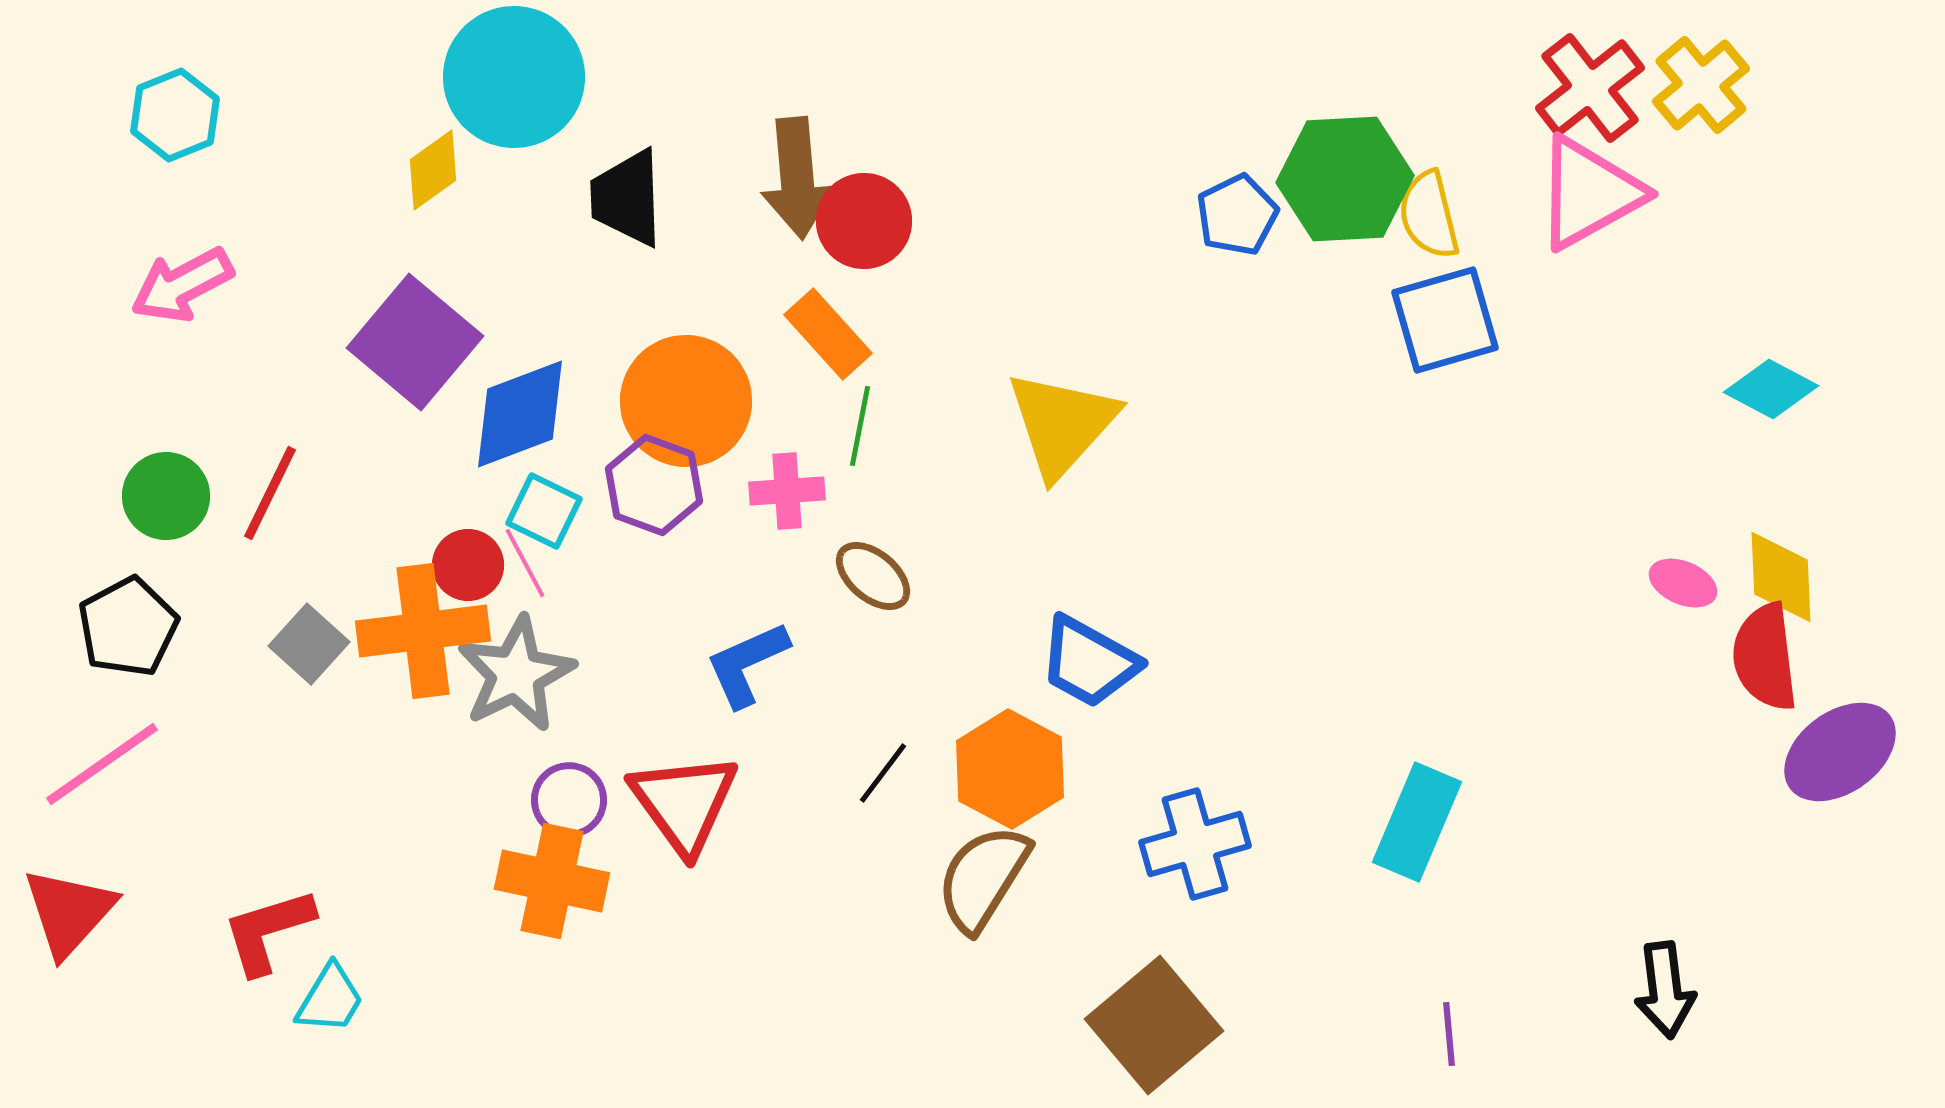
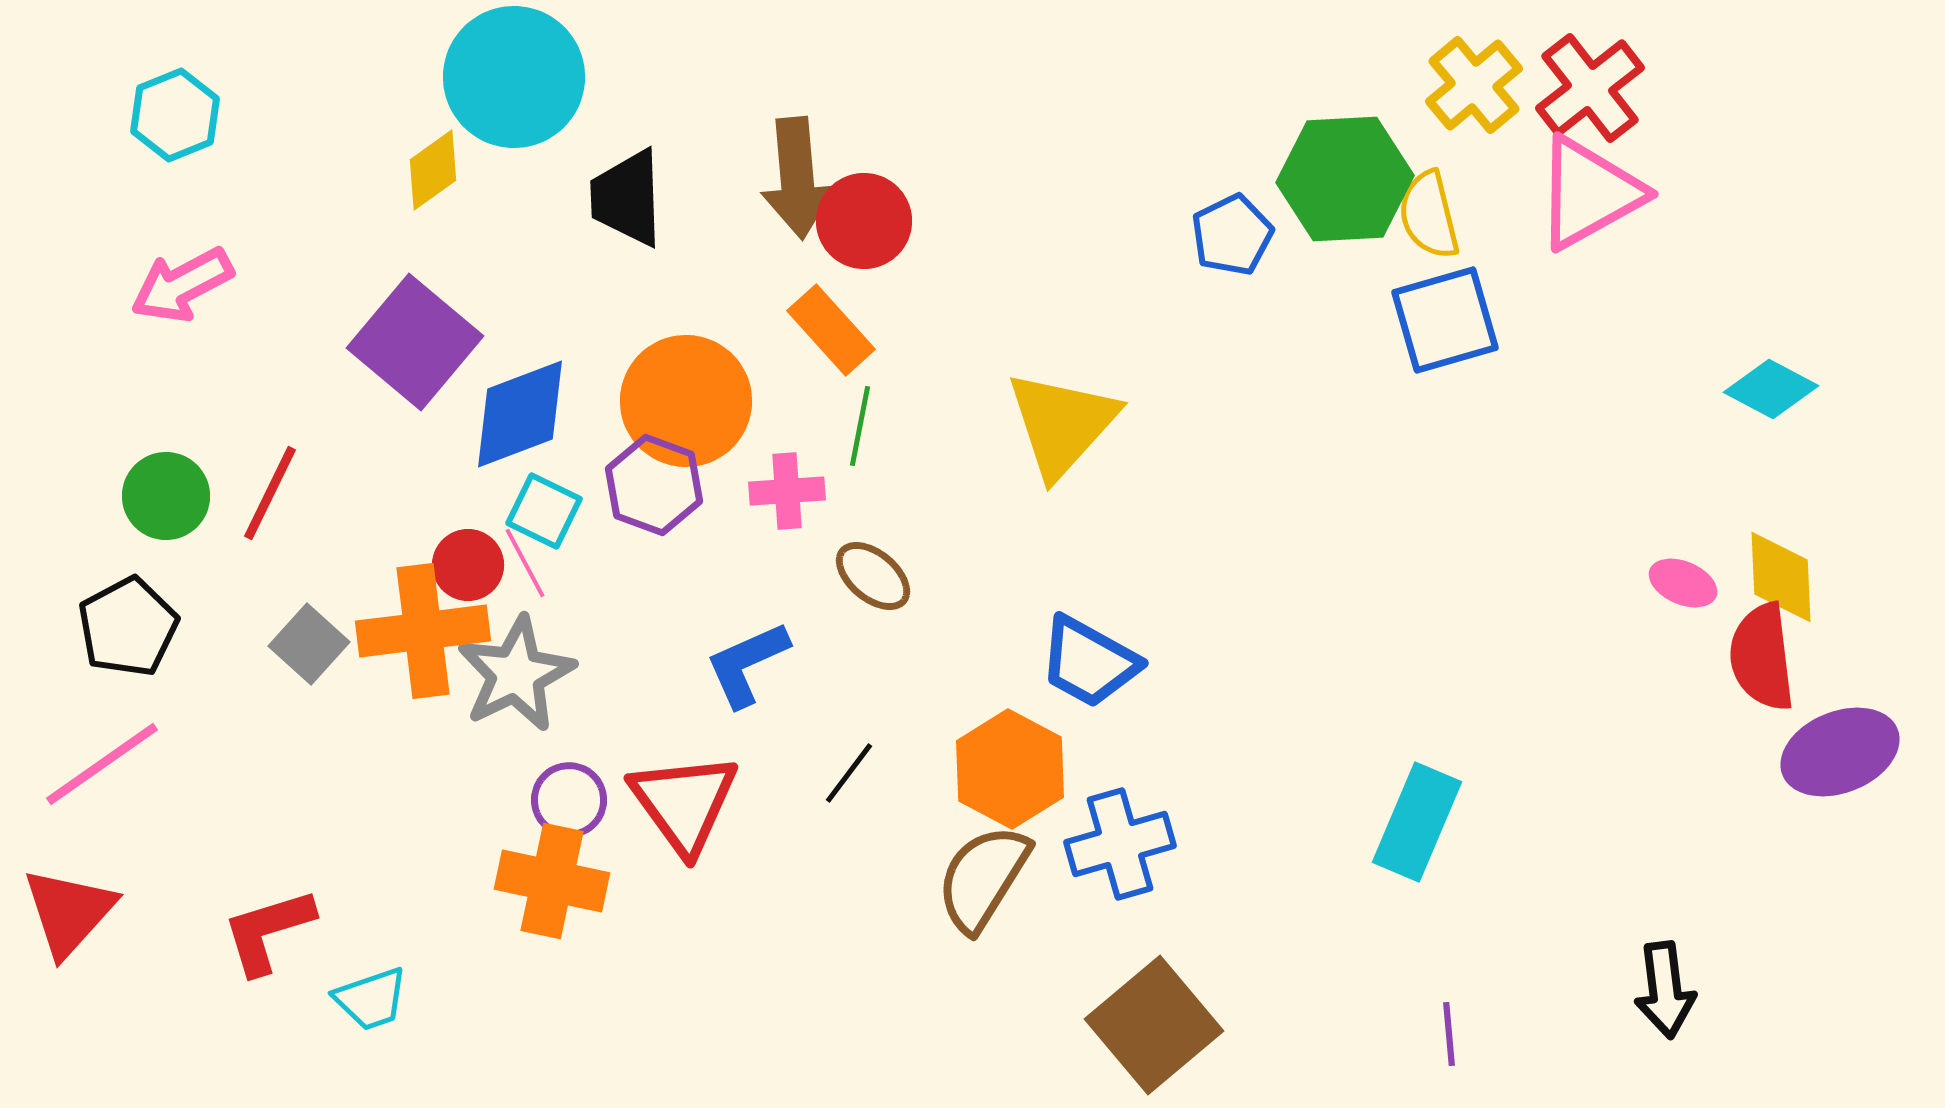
yellow cross at (1701, 85): moved 227 px left
blue pentagon at (1237, 215): moved 5 px left, 20 px down
orange rectangle at (828, 334): moved 3 px right, 4 px up
red semicircle at (1765, 657): moved 3 px left
purple ellipse at (1840, 752): rotated 14 degrees clockwise
black line at (883, 773): moved 34 px left
blue cross at (1195, 844): moved 75 px left
cyan trapezoid at (330, 999): moved 41 px right; rotated 40 degrees clockwise
